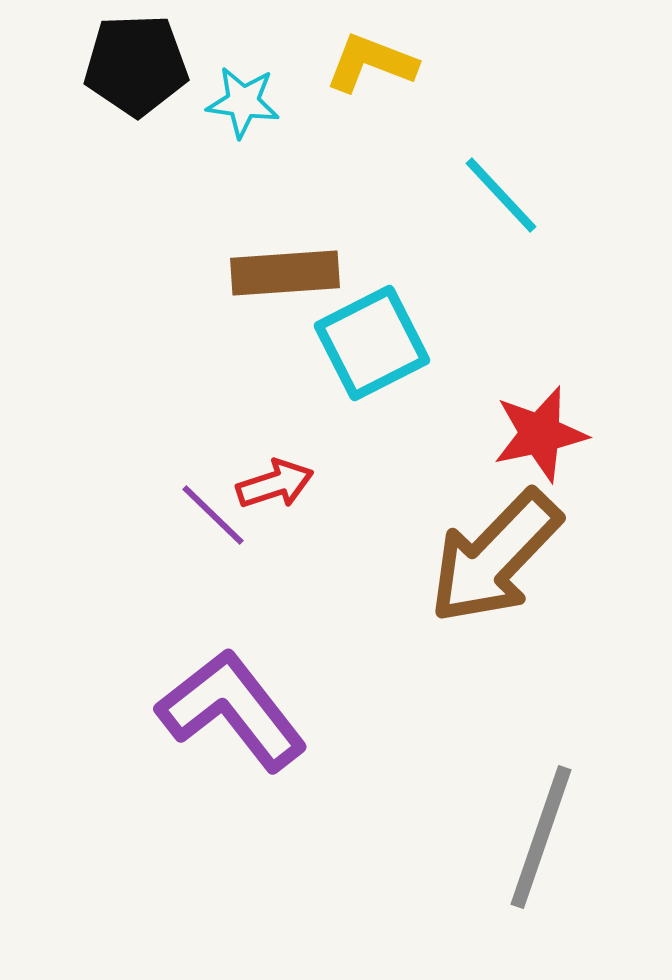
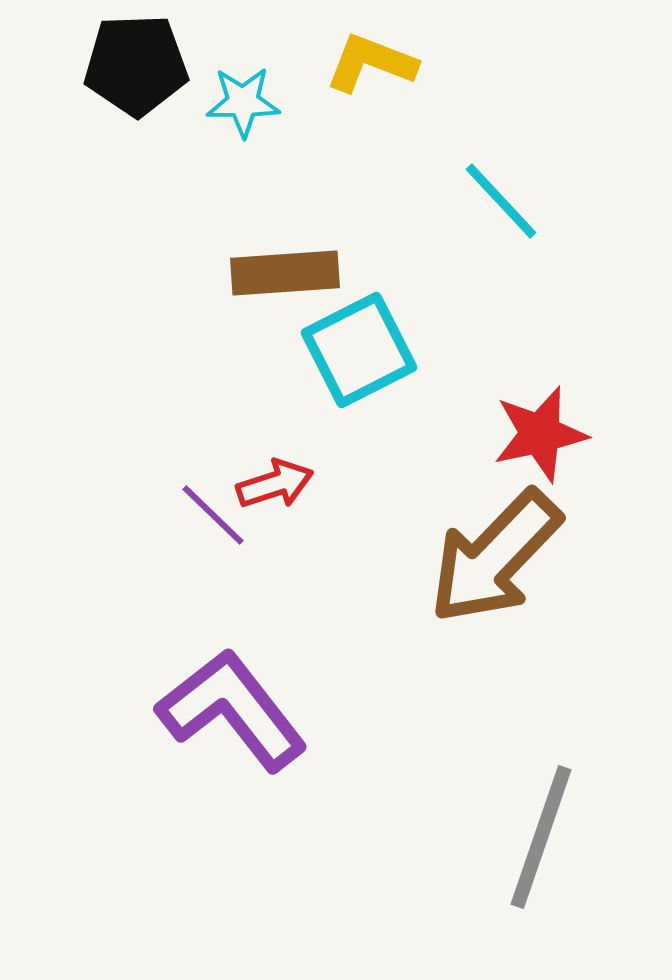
cyan star: rotated 8 degrees counterclockwise
cyan line: moved 6 px down
cyan square: moved 13 px left, 7 px down
